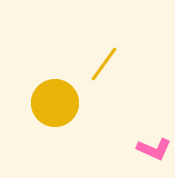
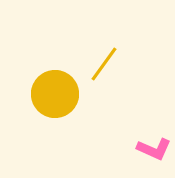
yellow circle: moved 9 px up
